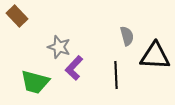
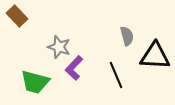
black line: rotated 20 degrees counterclockwise
